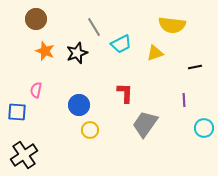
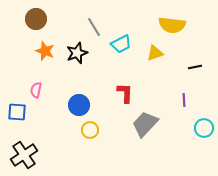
gray trapezoid: rotated 8 degrees clockwise
